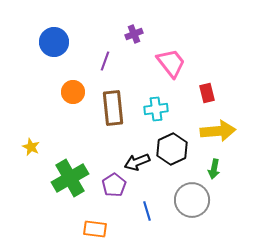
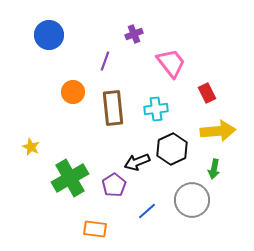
blue circle: moved 5 px left, 7 px up
red rectangle: rotated 12 degrees counterclockwise
blue line: rotated 66 degrees clockwise
